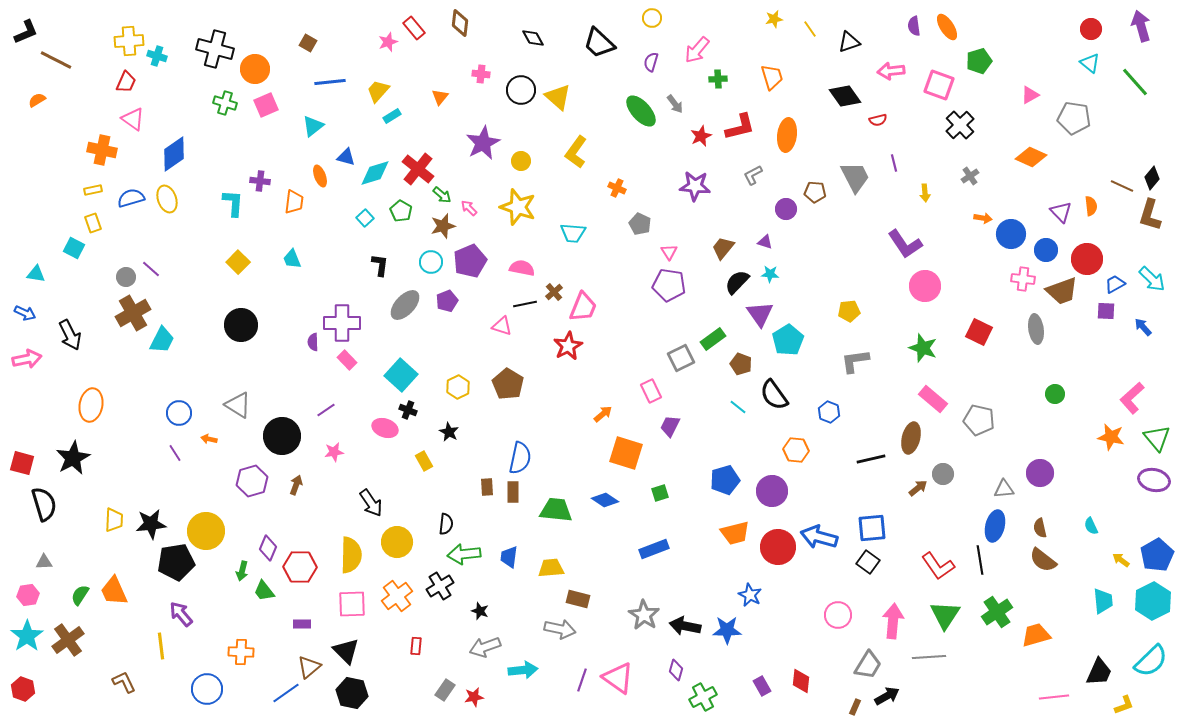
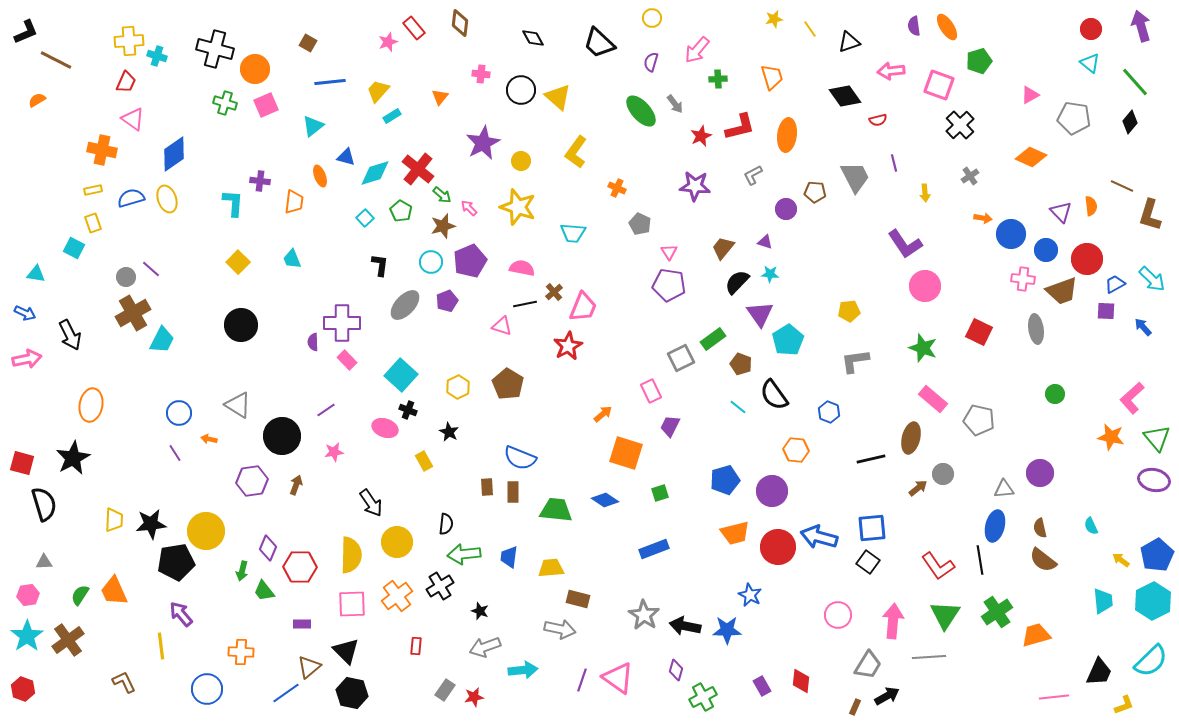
black diamond at (1152, 178): moved 22 px left, 56 px up
blue semicircle at (520, 458): rotated 100 degrees clockwise
purple hexagon at (252, 481): rotated 8 degrees clockwise
